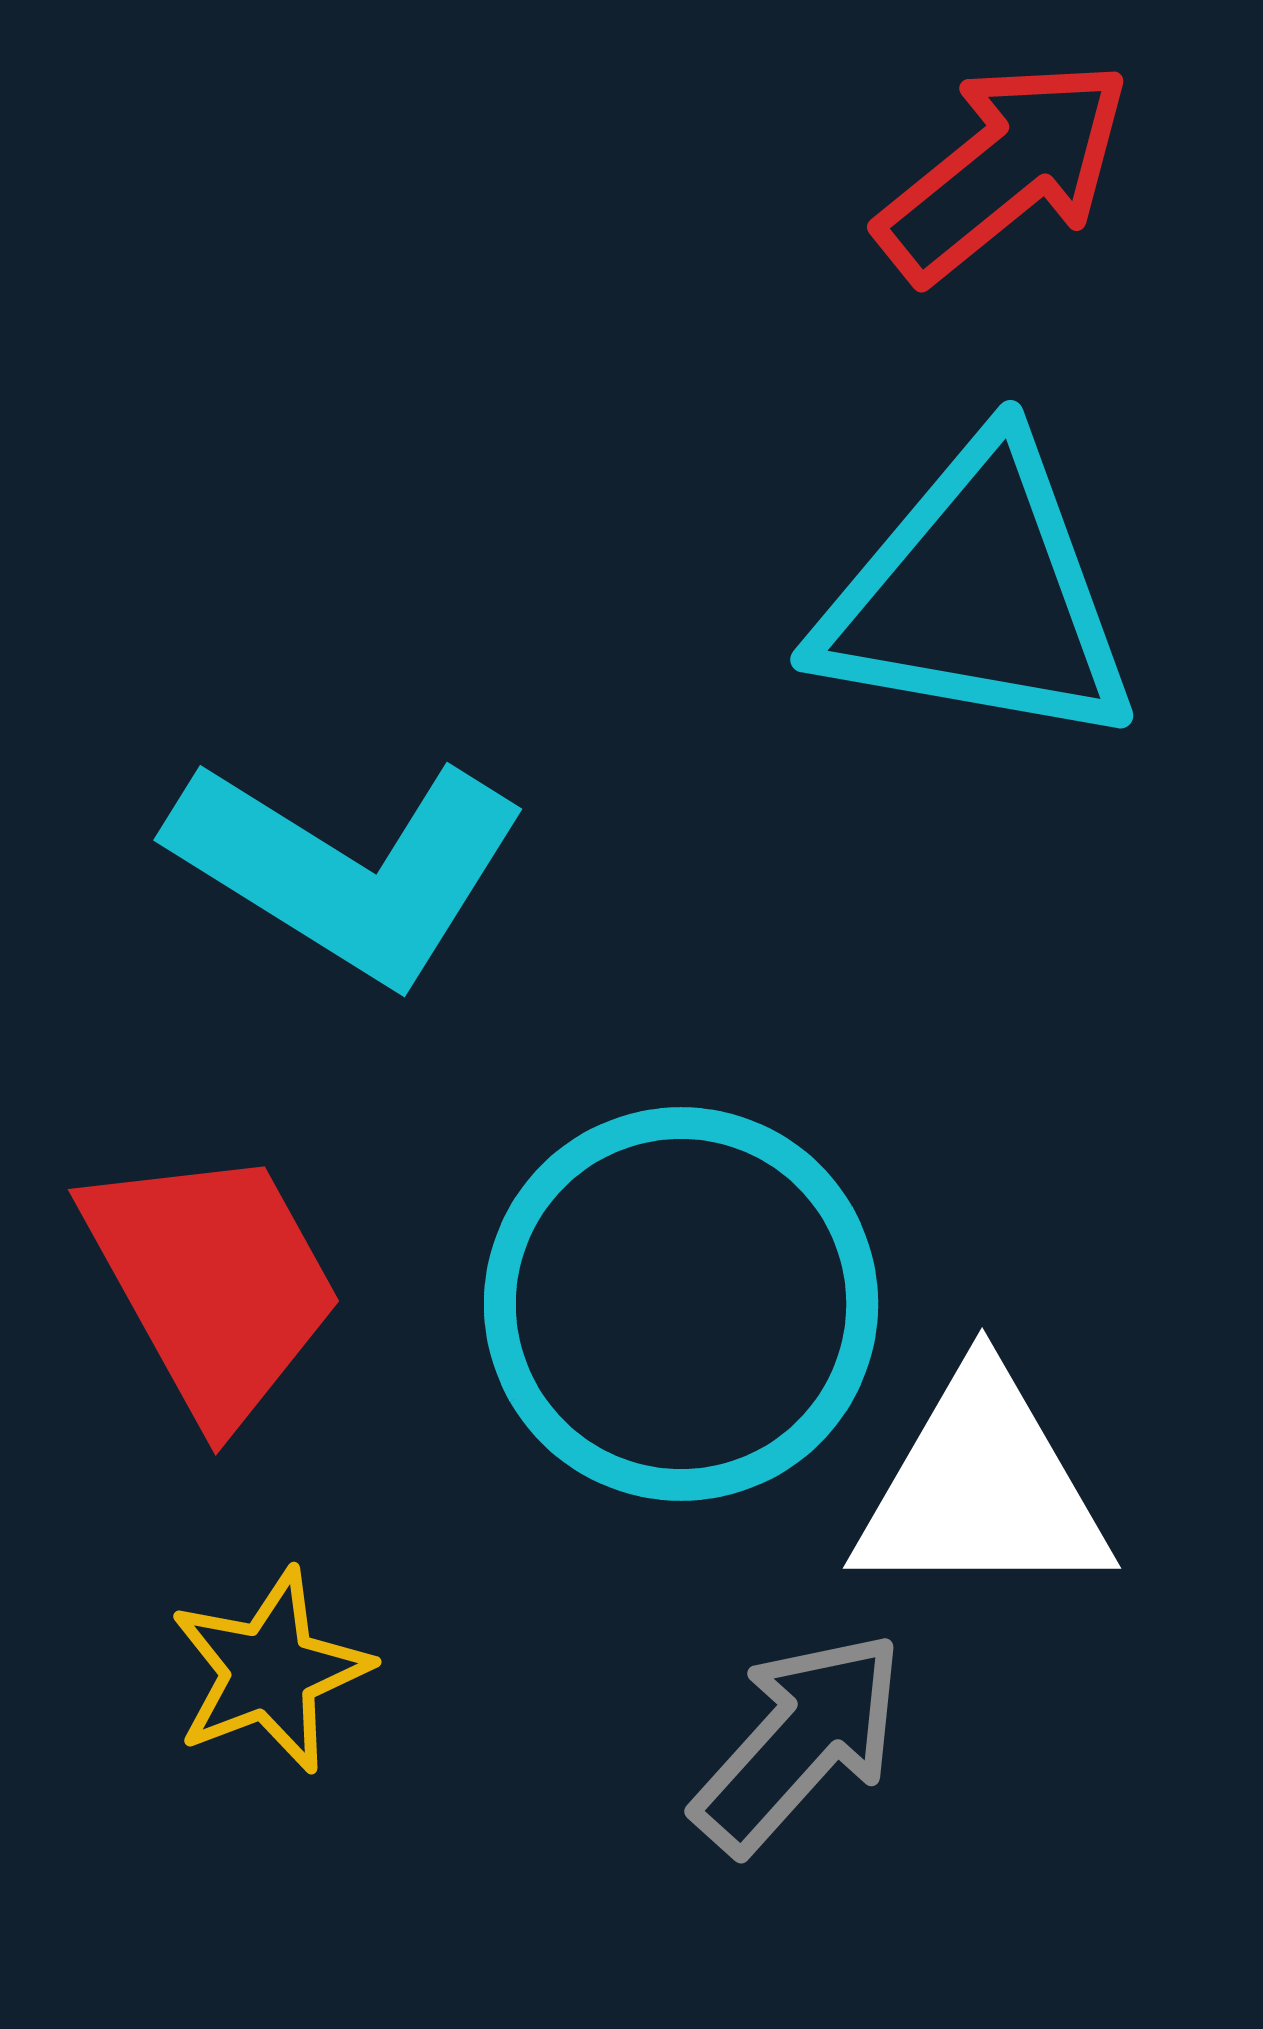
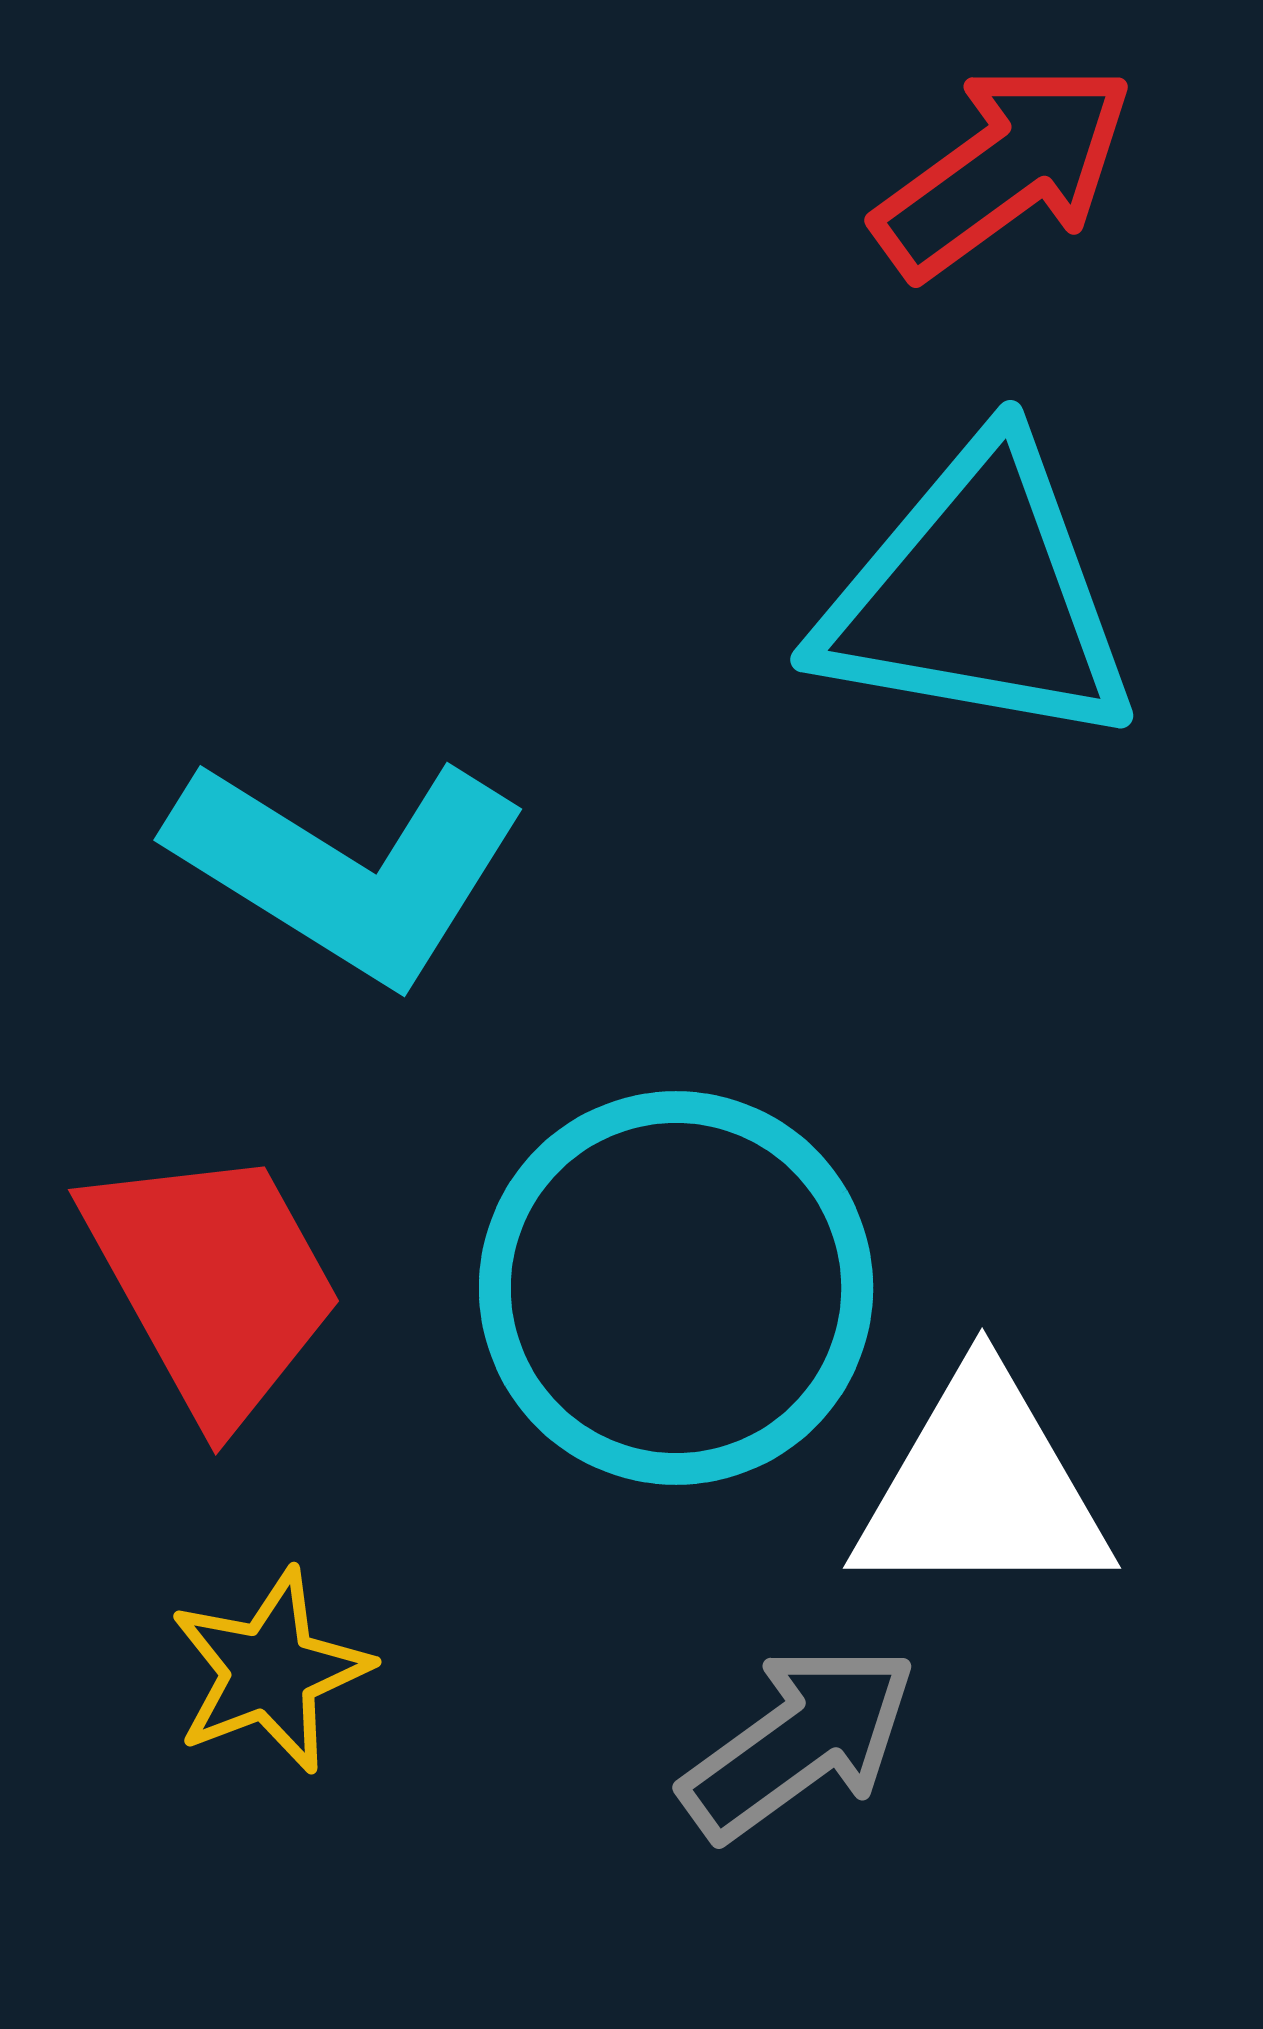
red arrow: rotated 3 degrees clockwise
cyan circle: moved 5 px left, 16 px up
gray arrow: rotated 12 degrees clockwise
